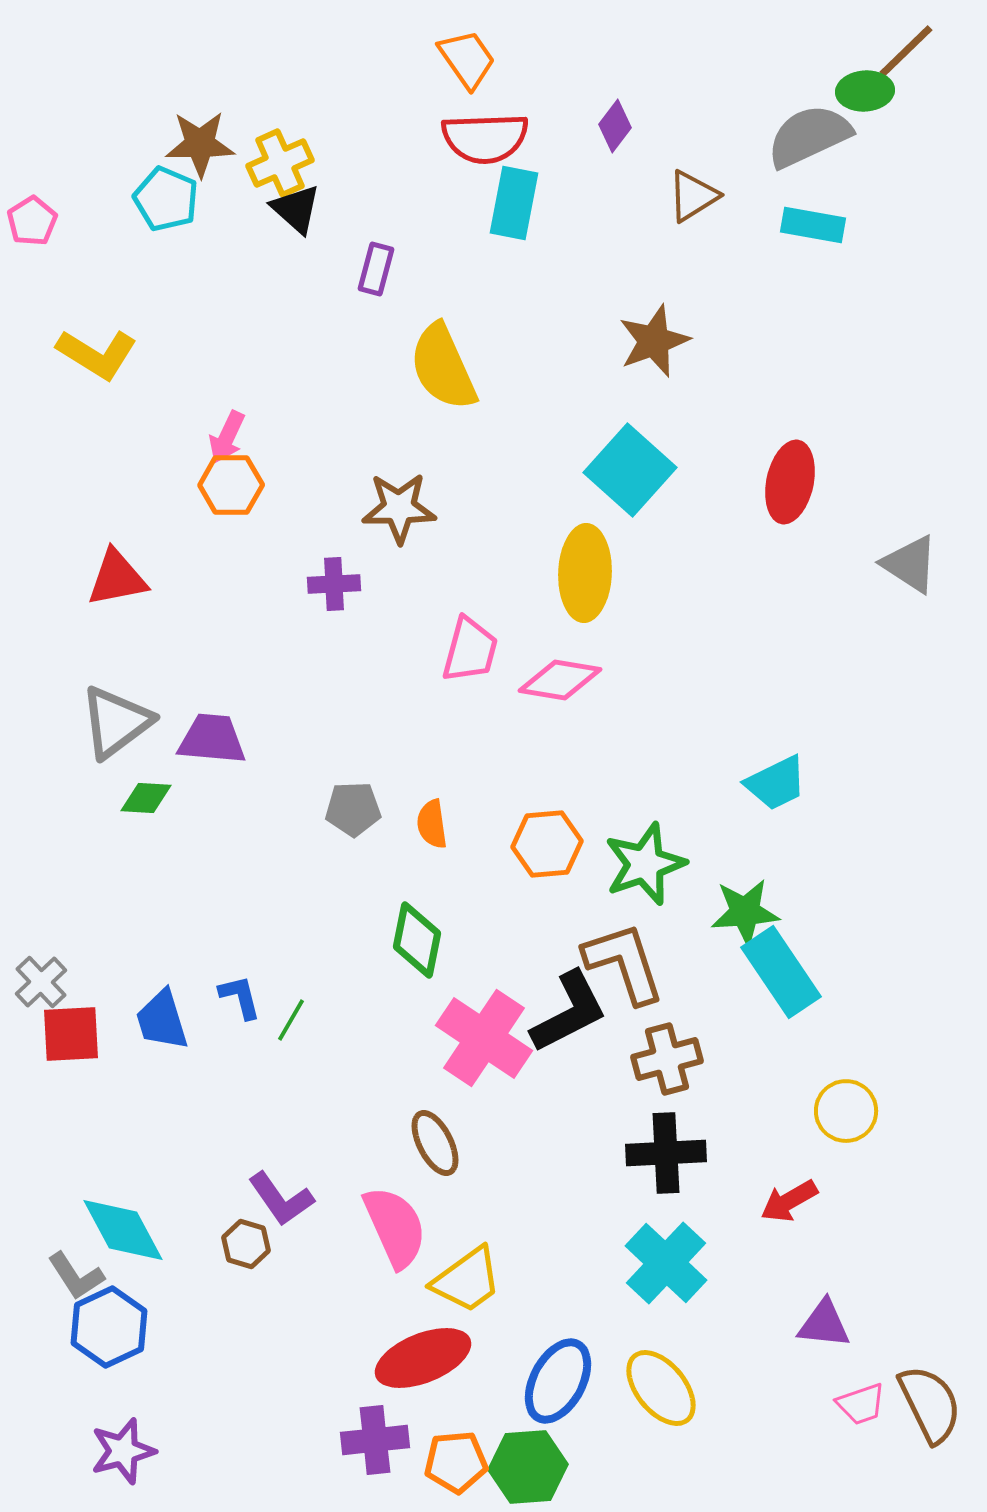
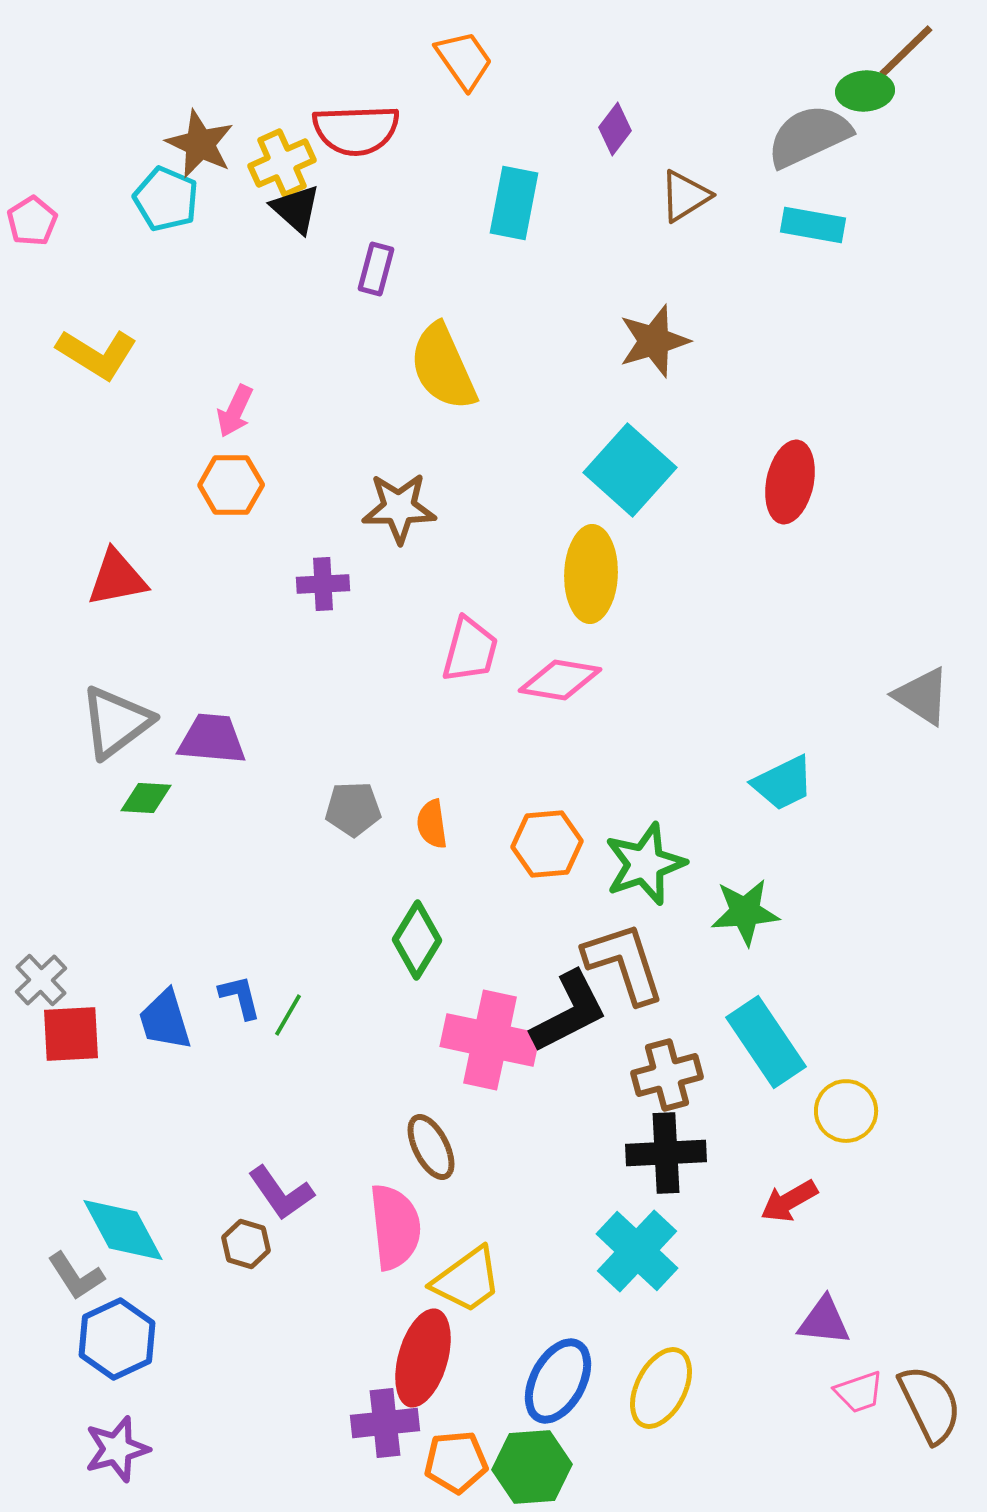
orange trapezoid at (467, 59): moved 3 px left, 1 px down
purple diamond at (615, 126): moved 3 px down
red semicircle at (485, 138): moved 129 px left, 8 px up
brown star at (200, 144): rotated 26 degrees clockwise
yellow cross at (280, 163): moved 2 px right
brown triangle at (693, 196): moved 8 px left
brown star at (654, 341): rotated 4 degrees clockwise
pink arrow at (227, 437): moved 8 px right, 26 px up
gray triangle at (910, 564): moved 12 px right, 132 px down
yellow ellipse at (585, 573): moved 6 px right, 1 px down
purple cross at (334, 584): moved 11 px left
cyan trapezoid at (776, 783): moved 7 px right
green diamond at (417, 940): rotated 20 degrees clockwise
cyan rectangle at (781, 972): moved 15 px left, 70 px down
gray cross at (41, 982): moved 2 px up
blue trapezoid at (162, 1020): moved 3 px right
green line at (291, 1020): moved 3 px left, 5 px up
pink cross at (484, 1038): moved 6 px right, 2 px down; rotated 22 degrees counterclockwise
brown cross at (667, 1059): moved 16 px down
brown ellipse at (435, 1143): moved 4 px left, 4 px down
purple L-shape at (281, 1199): moved 6 px up
pink semicircle at (395, 1227): rotated 18 degrees clockwise
cyan cross at (666, 1263): moved 29 px left, 12 px up
purple triangle at (824, 1324): moved 3 px up
blue hexagon at (109, 1327): moved 8 px right, 12 px down
red ellipse at (423, 1358): rotated 52 degrees counterclockwise
yellow ellipse at (661, 1388): rotated 66 degrees clockwise
pink trapezoid at (861, 1404): moved 2 px left, 12 px up
purple cross at (375, 1440): moved 10 px right, 17 px up
purple star at (123, 1451): moved 6 px left, 2 px up
green hexagon at (528, 1467): moved 4 px right
